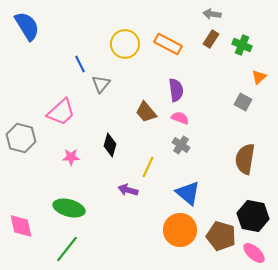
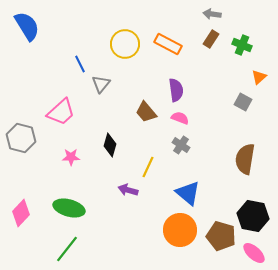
pink diamond: moved 13 px up; rotated 56 degrees clockwise
